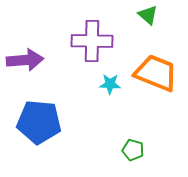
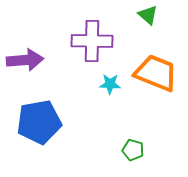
blue pentagon: rotated 15 degrees counterclockwise
